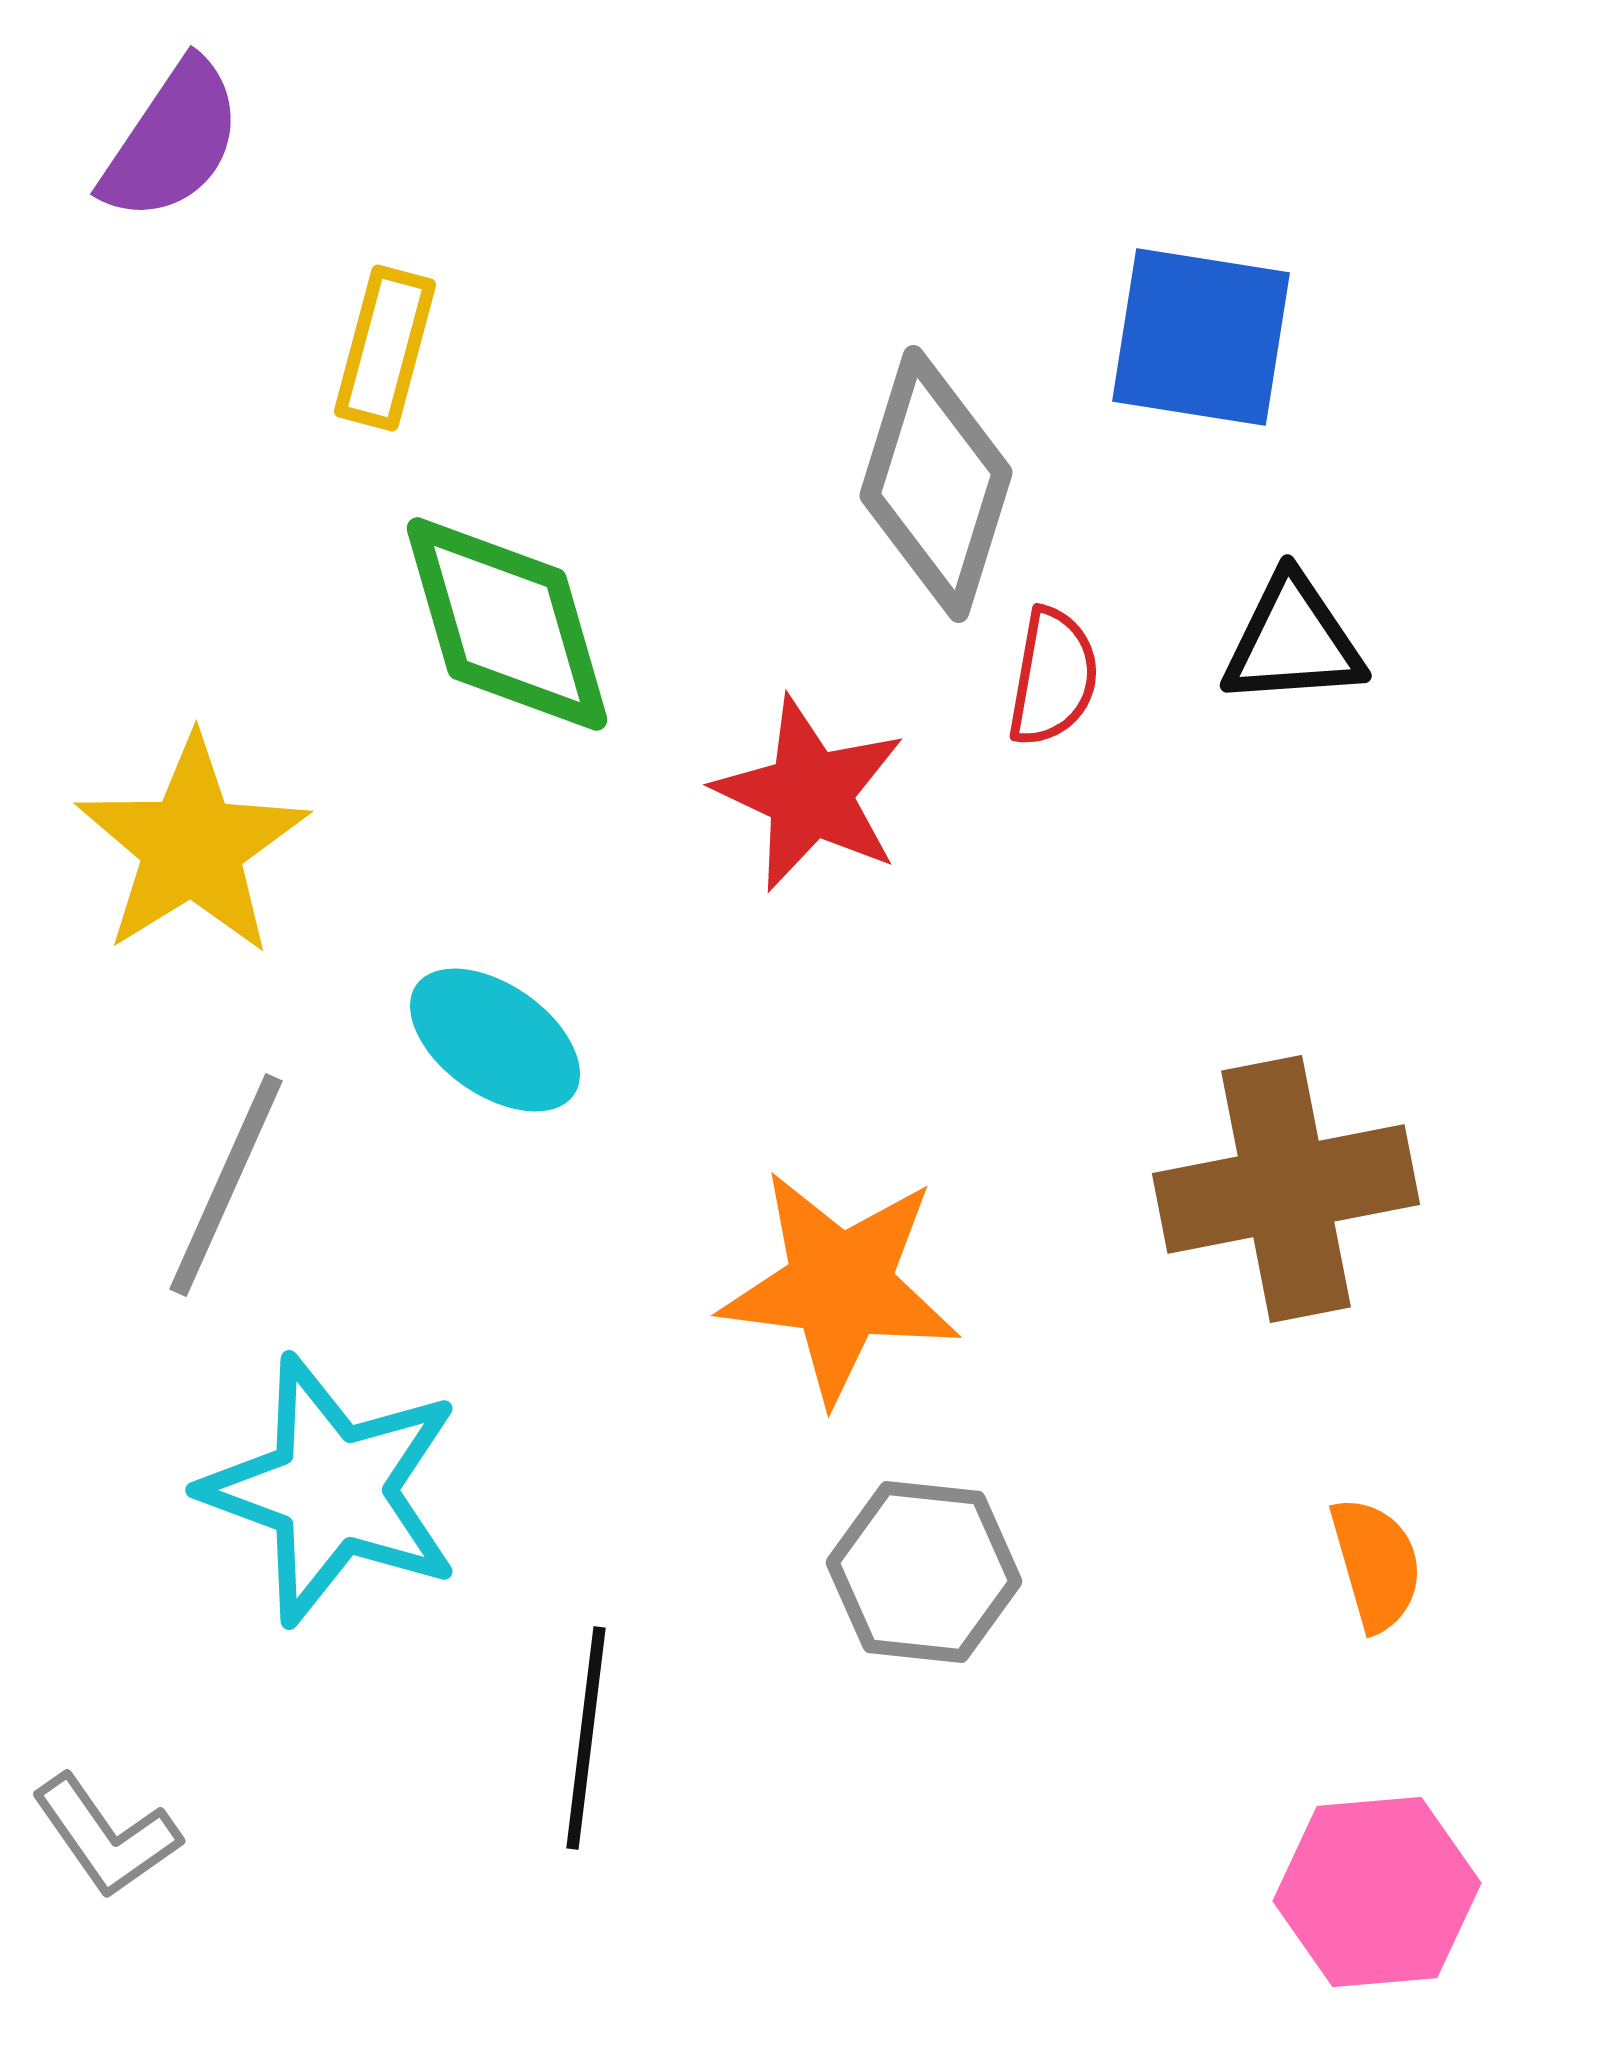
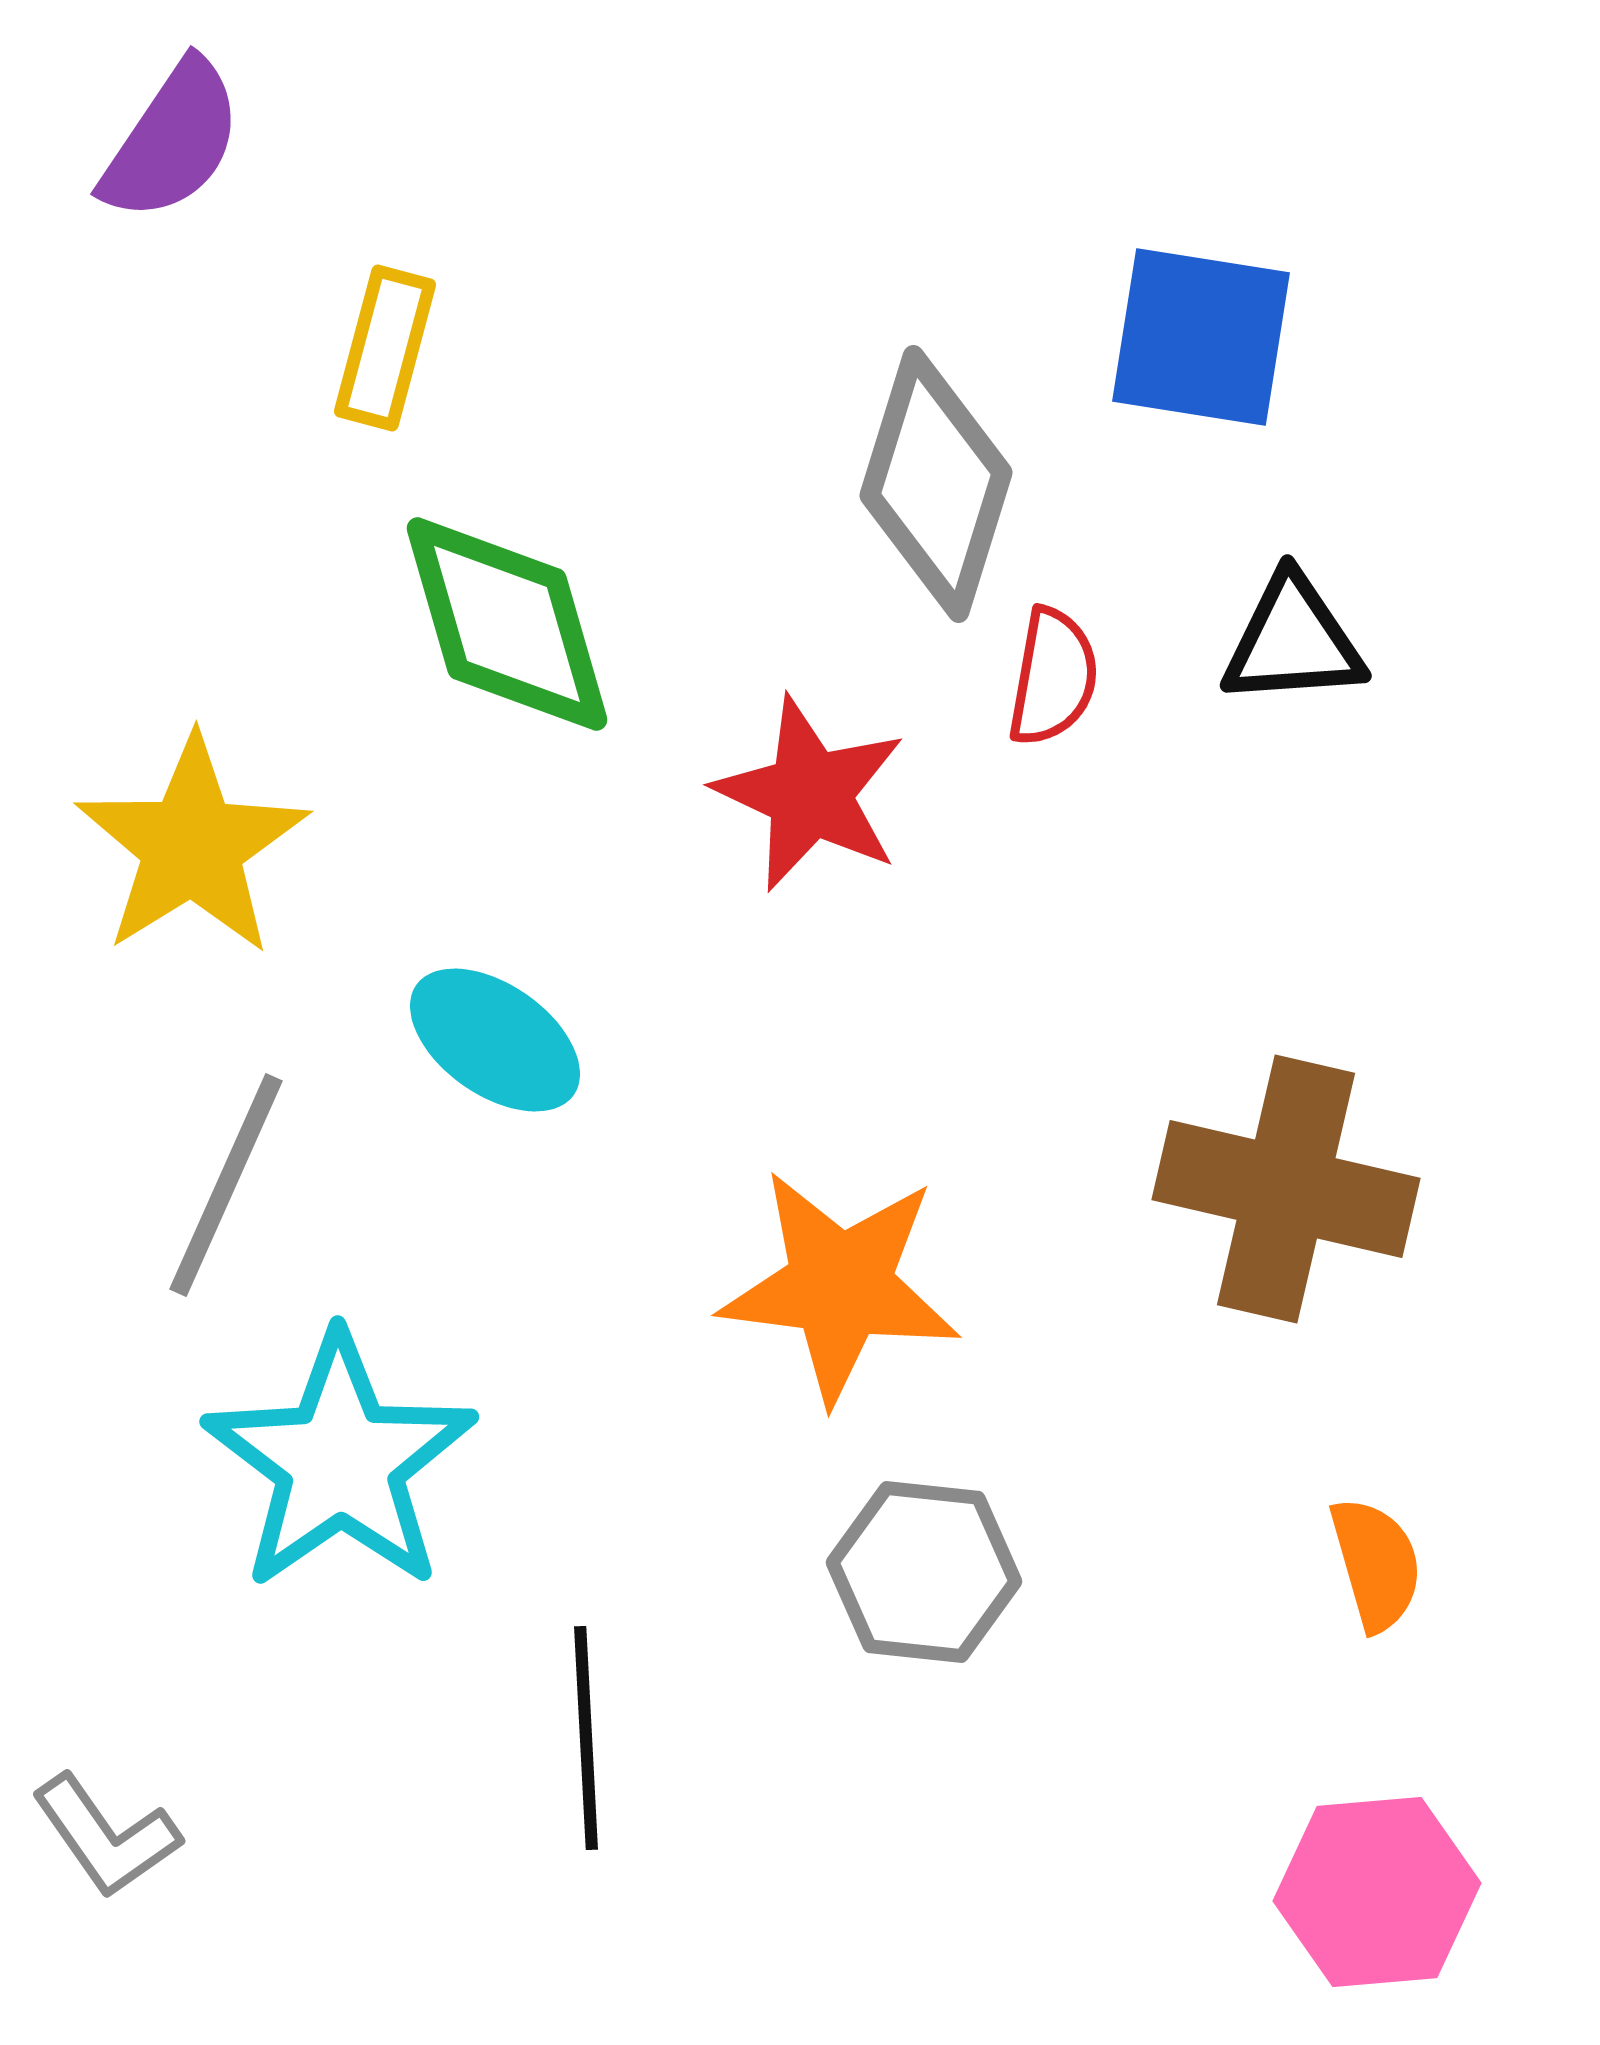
brown cross: rotated 24 degrees clockwise
cyan star: moved 8 px right, 28 px up; rotated 17 degrees clockwise
black line: rotated 10 degrees counterclockwise
